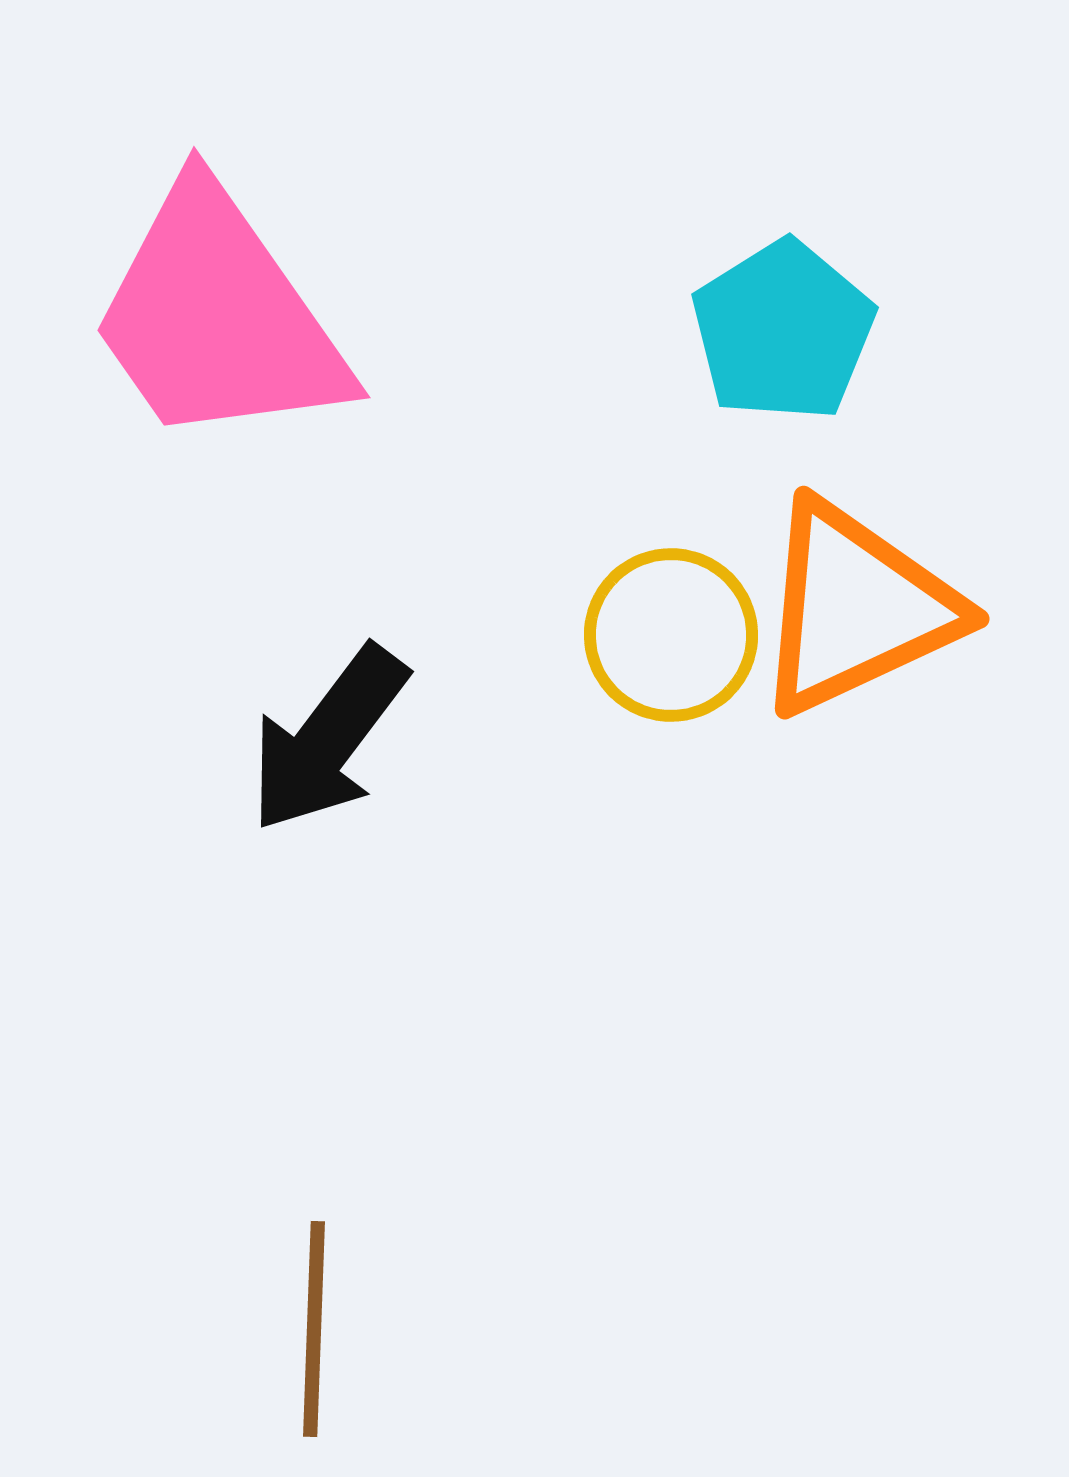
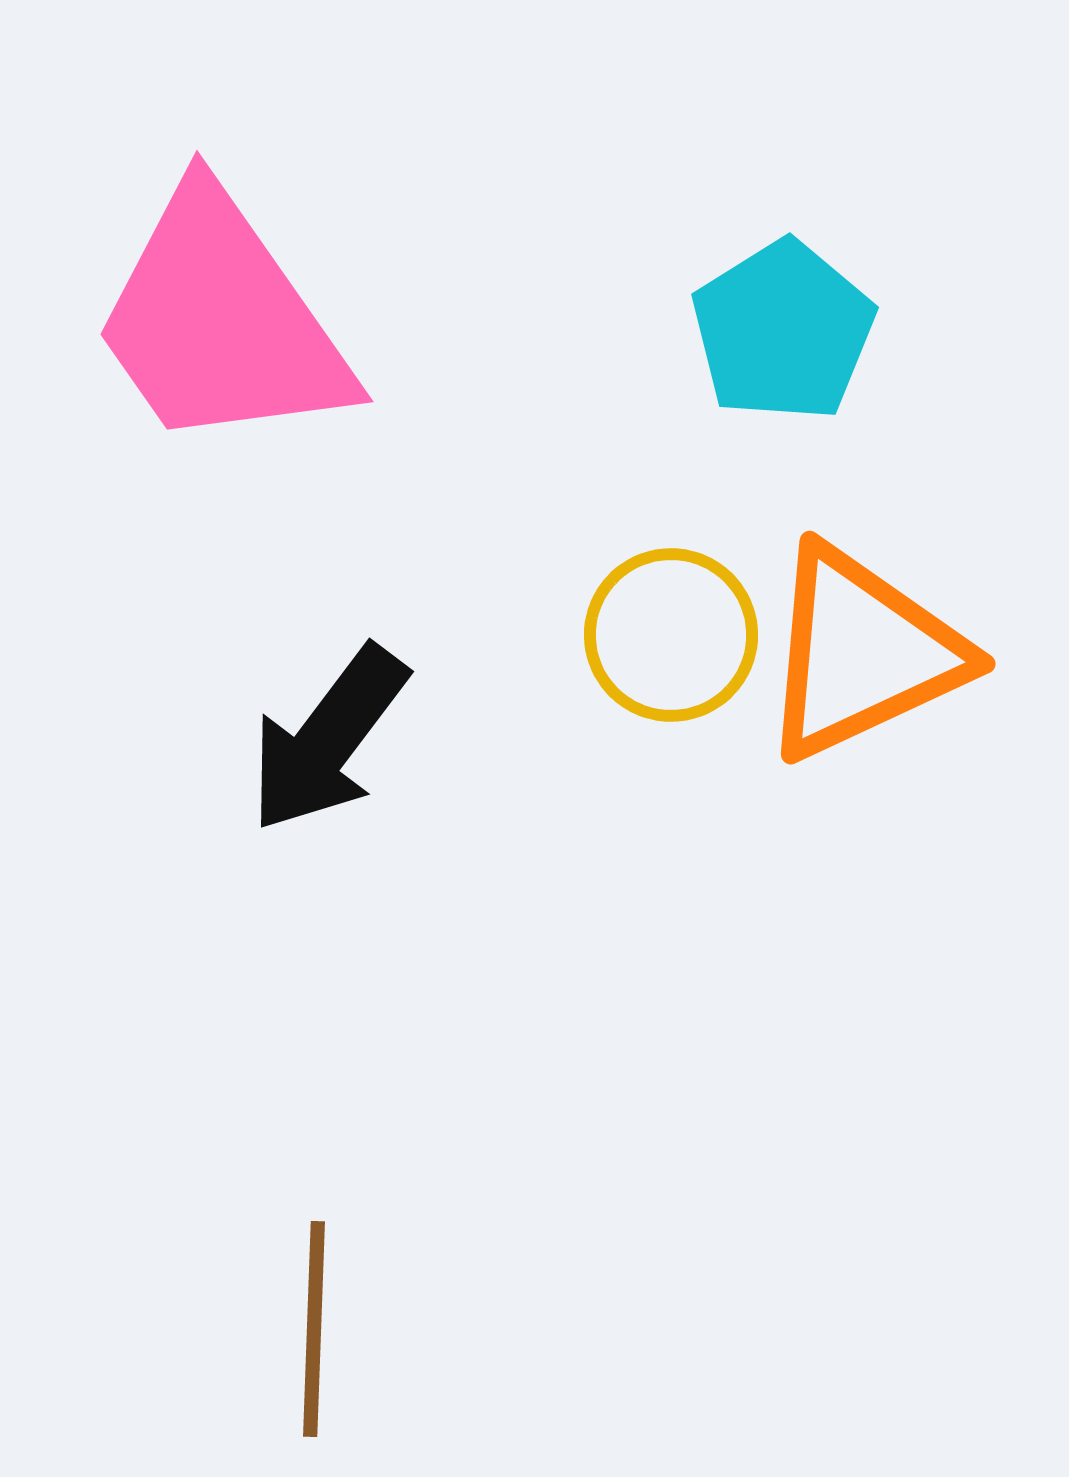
pink trapezoid: moved 3 px right, 4 px down
orange triangle: moved 6 px right, 45 px down
